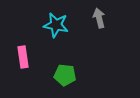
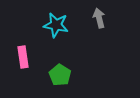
green pentagon: moved 5 px left; rotated 25 degrees clockwise
